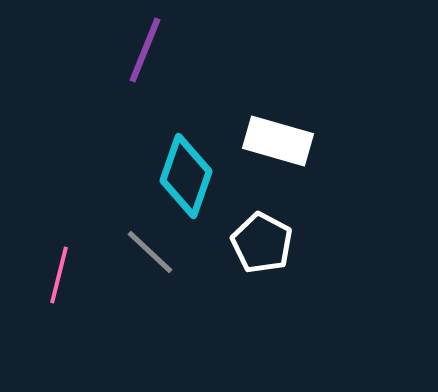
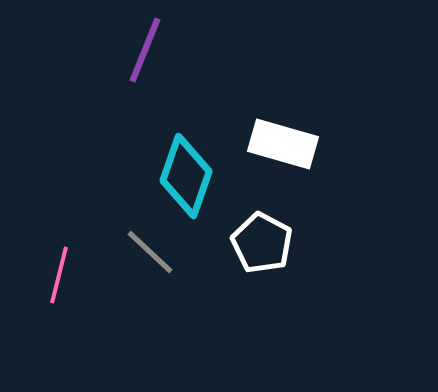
white rectangle: moved 5 px right, 3 px down
